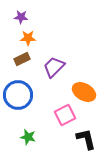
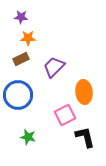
brown rectangle: moved 1 px left
orange ellipse: rotated 55 degrees clockwise
black L-shape: moved 1 px left, 2 px up
